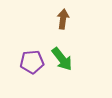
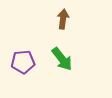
purple pentagon: moved 9 px left
